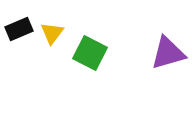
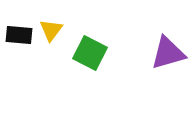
black rectangle: moved 6 px down; rotated 28 degrees clockwise
yellow triangle: moved 1 px left, 3 px up
